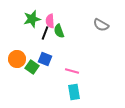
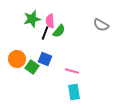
green semicircle: rotated 120 degrees counterclockwise
